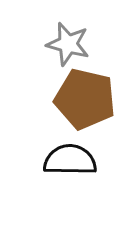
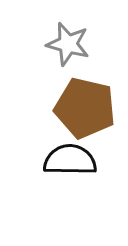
brown pentagon: moved 9 px down
